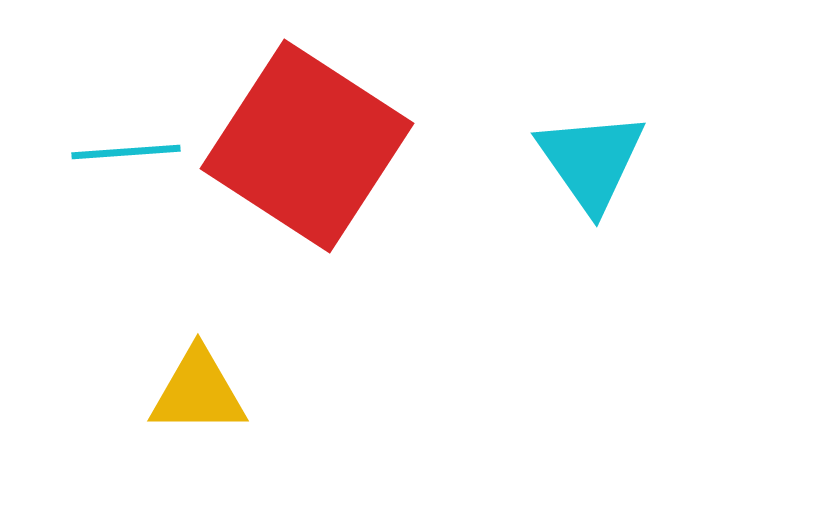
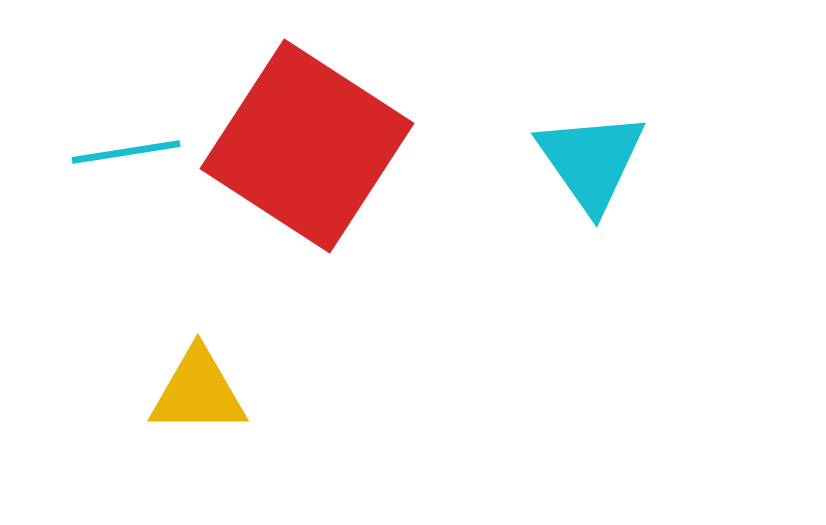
cyan line: rotated 5 degrees counterclockwise
